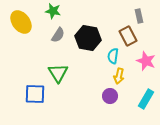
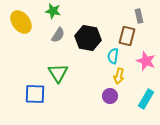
brown rectangle: moved 1 px left; rotated 42 degrees clockwise
